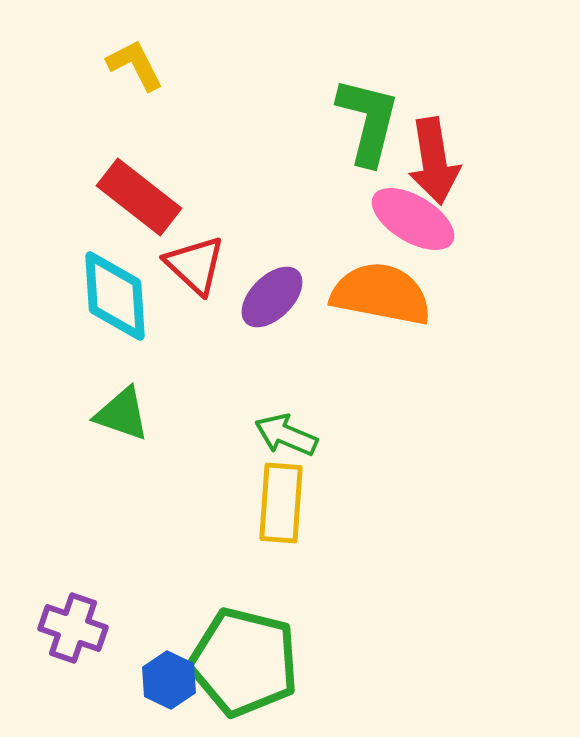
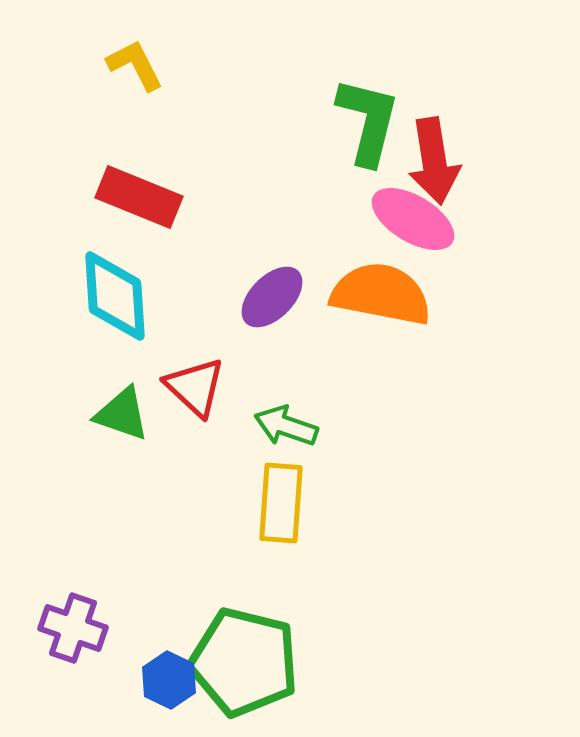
red rectangle: rotated 16 degrees counterclockwise
red triangle: moved 122 px down
green arrow: moved 9 px up; rotated 4 degrees counterclockwise
